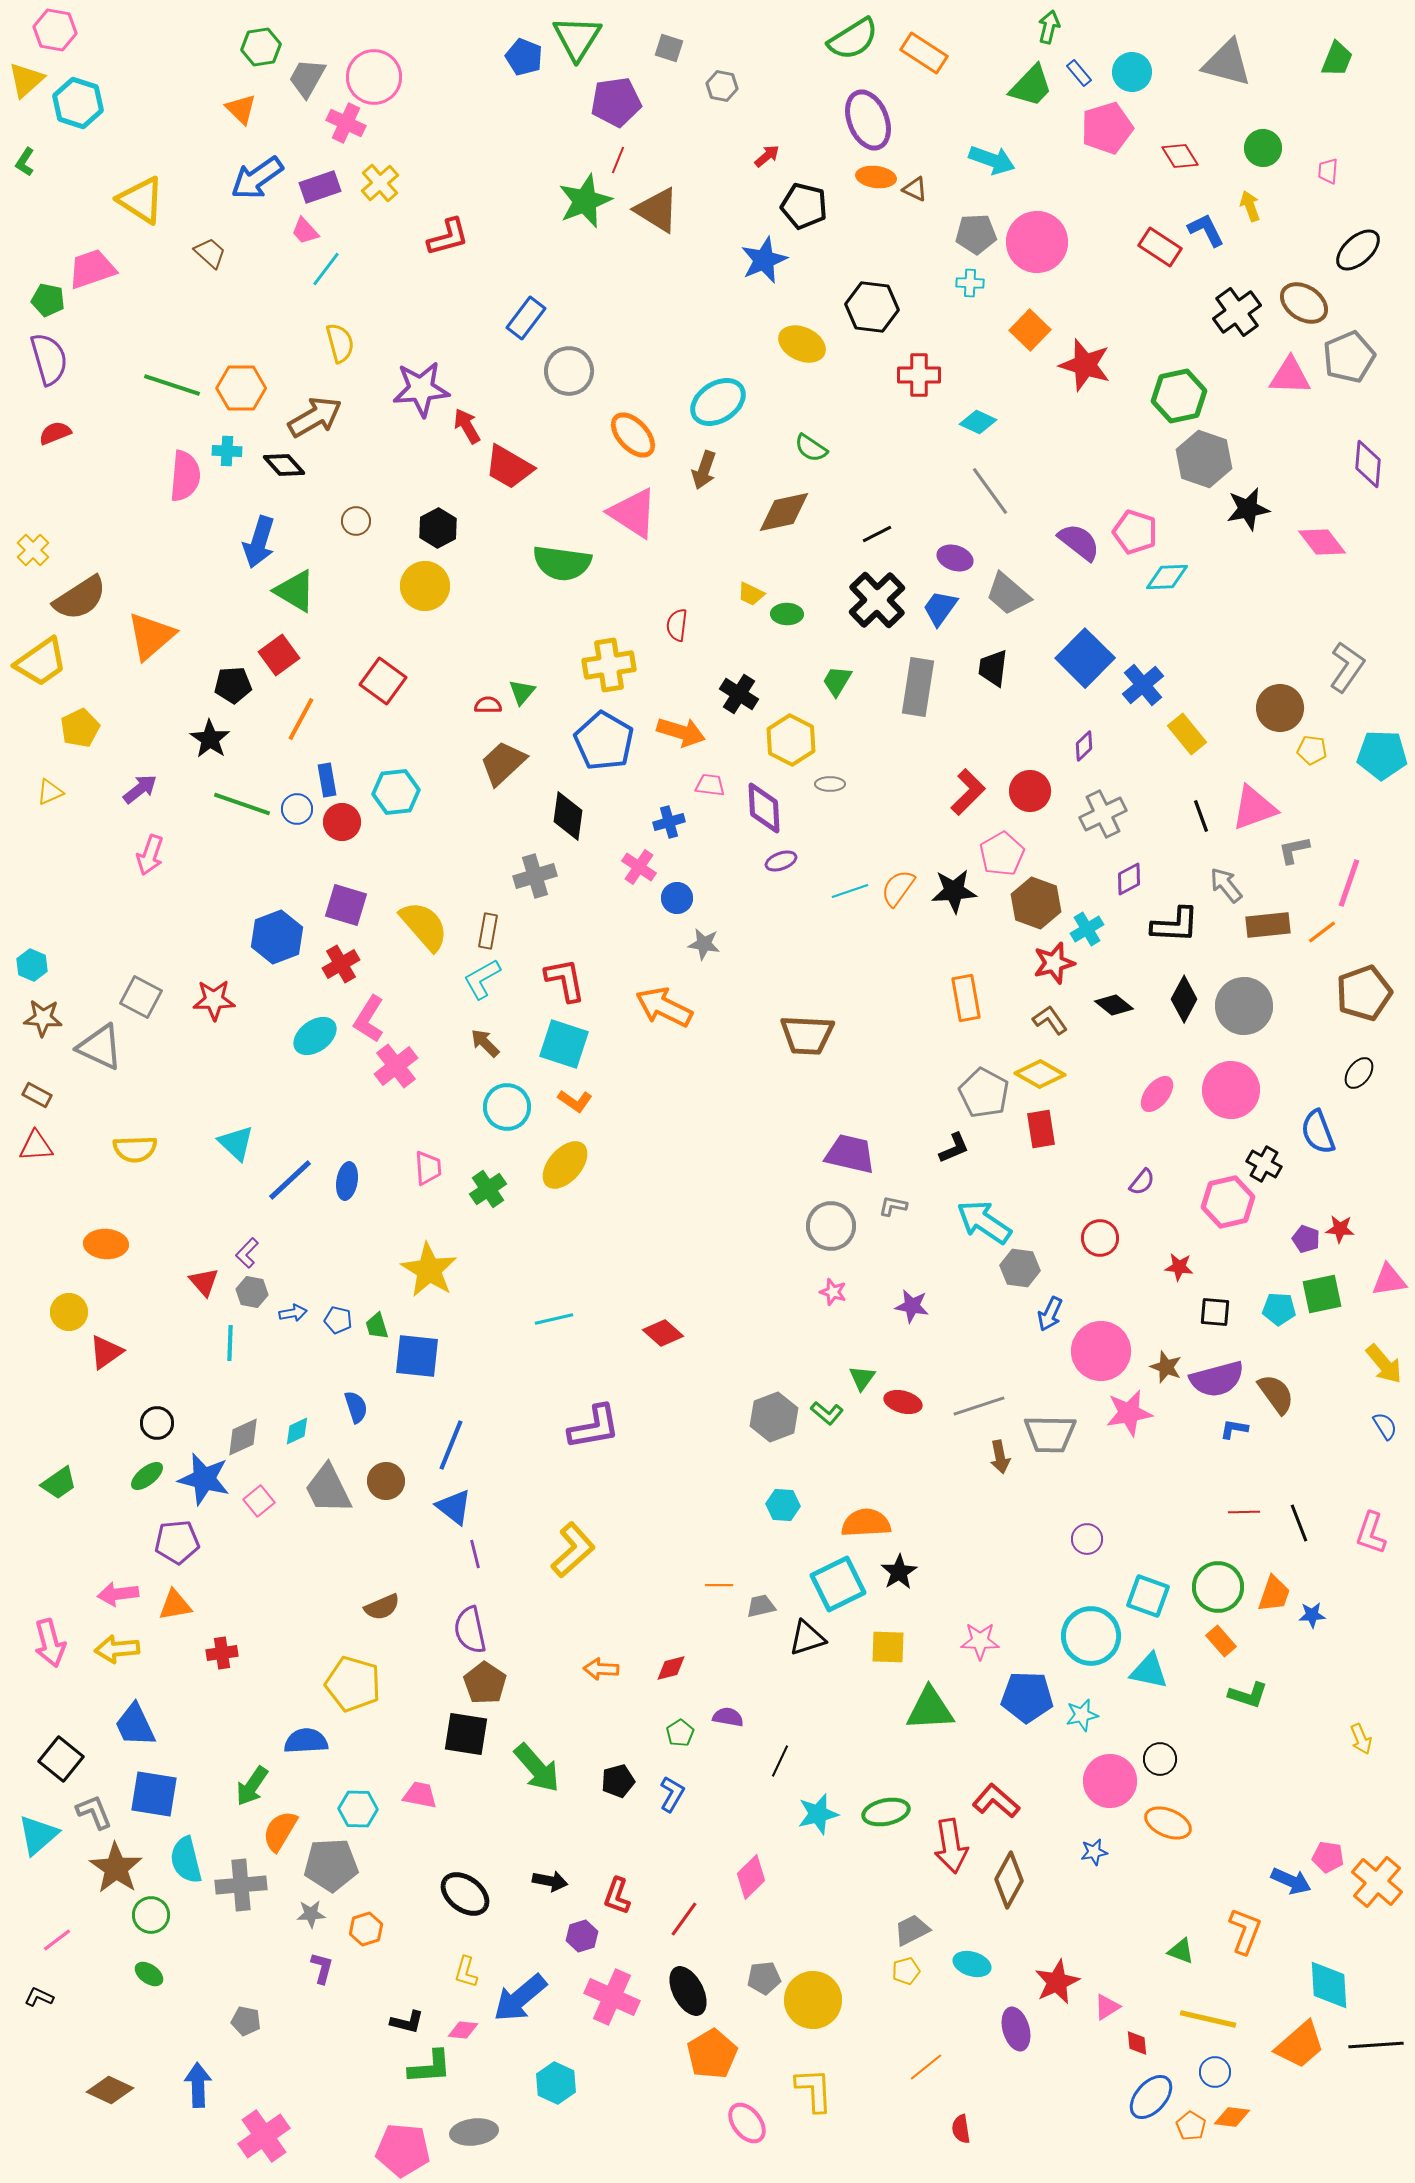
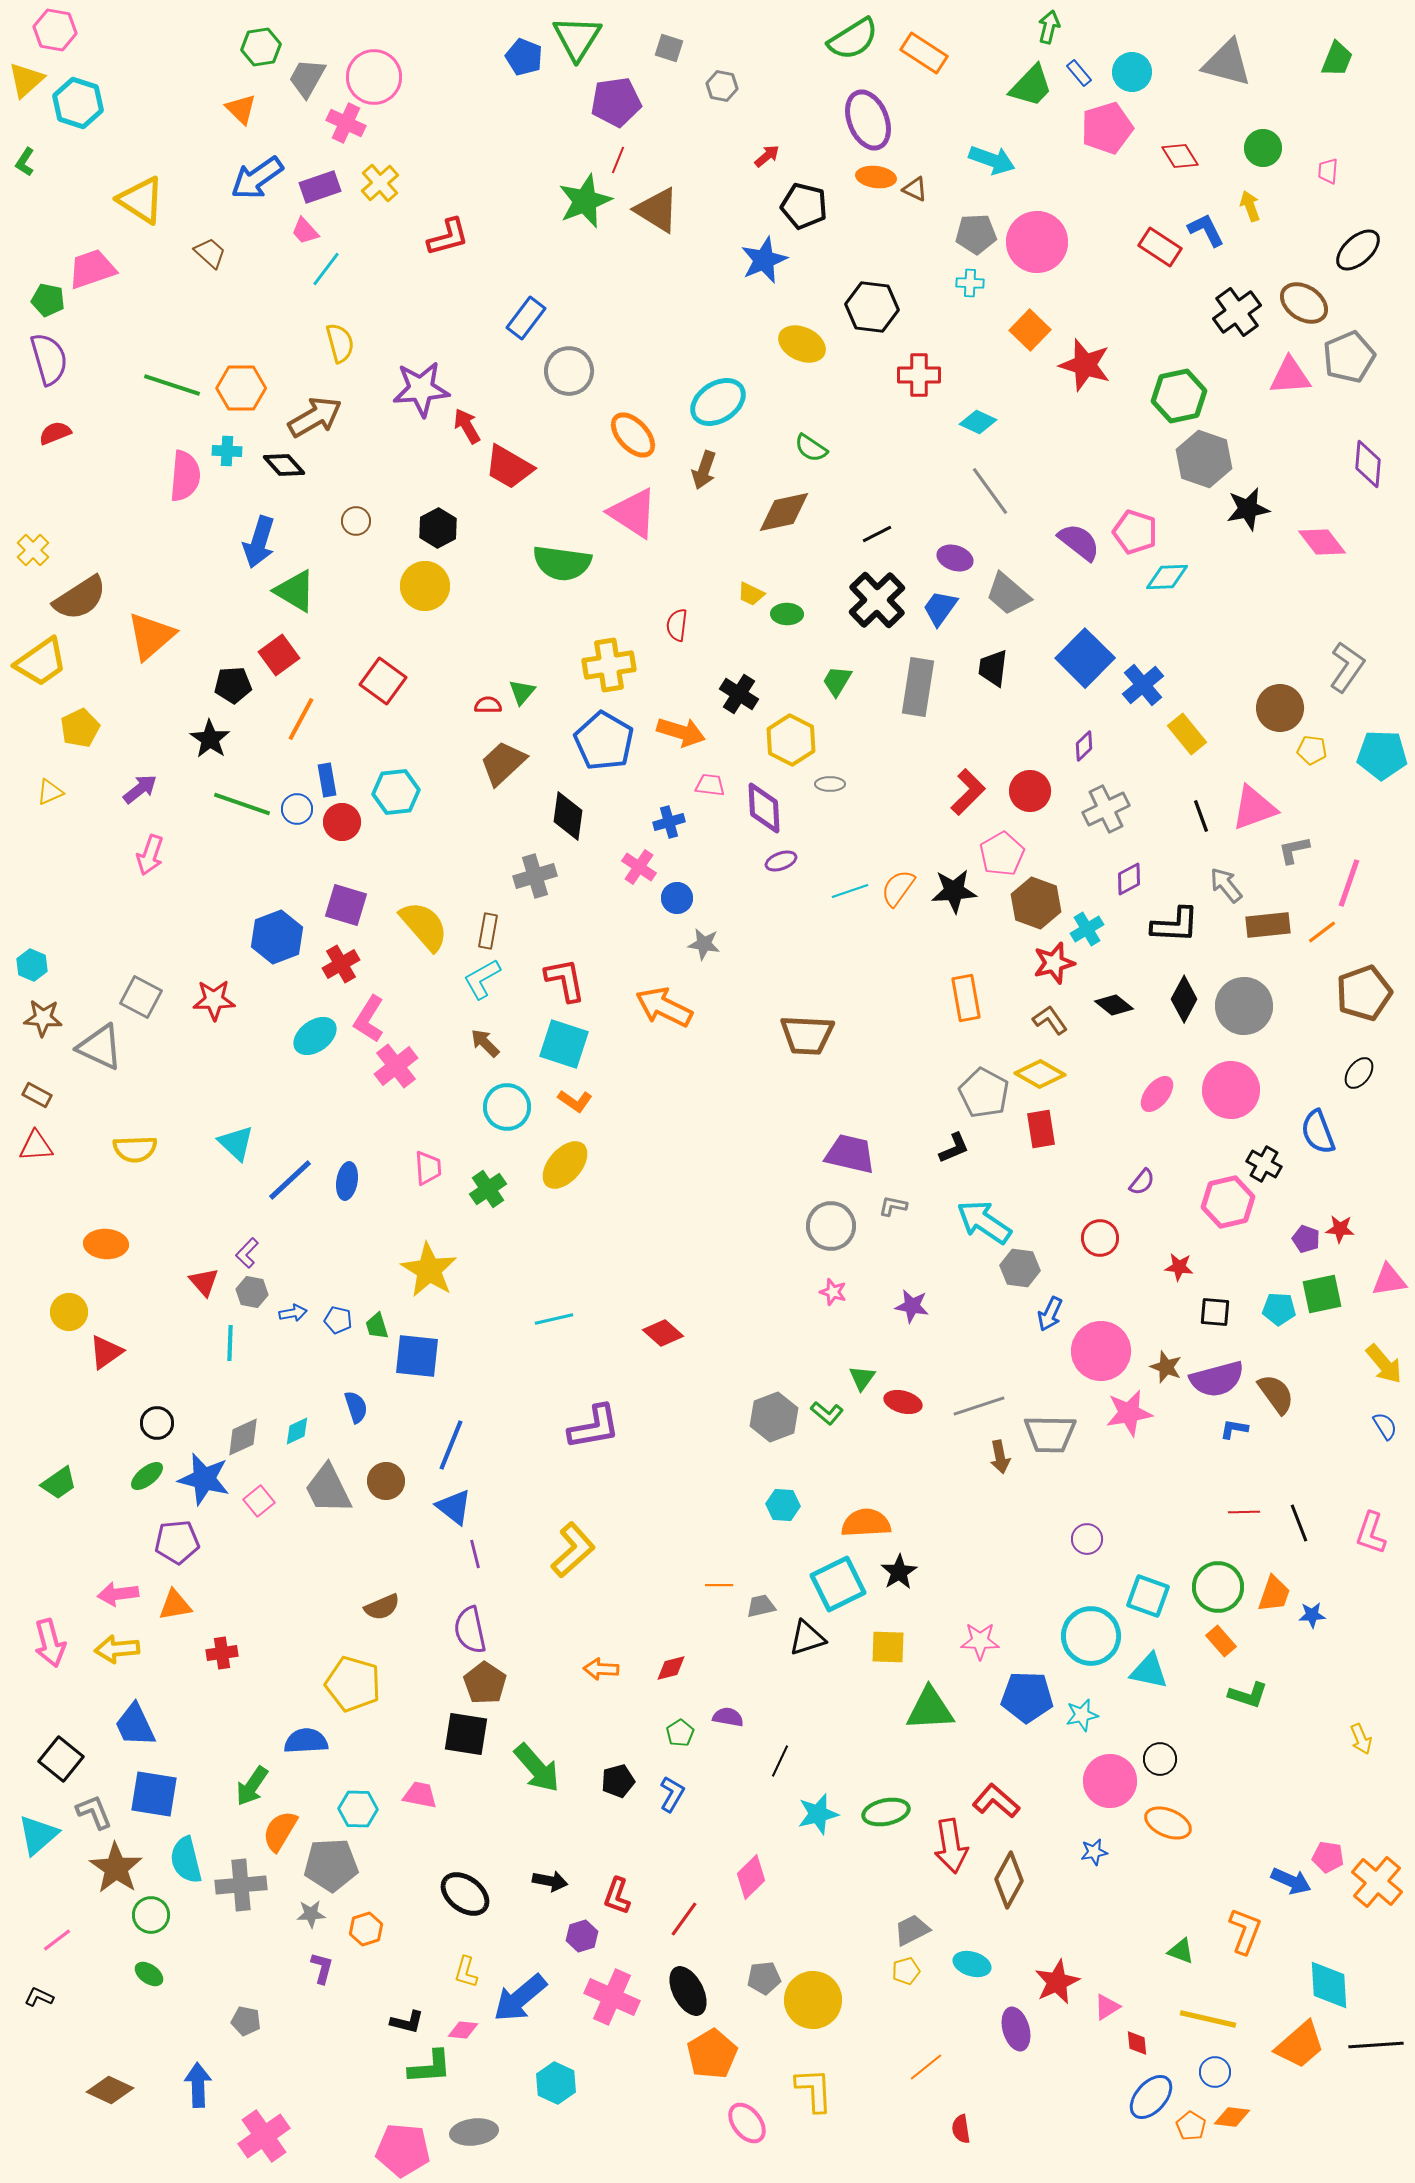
pink triangle at (1290, 376): rotated 6 degrees counterclockwise
gray cross at (1103, 814): moved 3 px right, 5 px up
